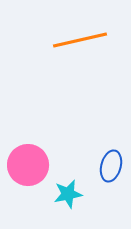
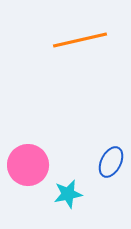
blue ellipse: moved 4 px up; rotated 12 degrees clockwise
